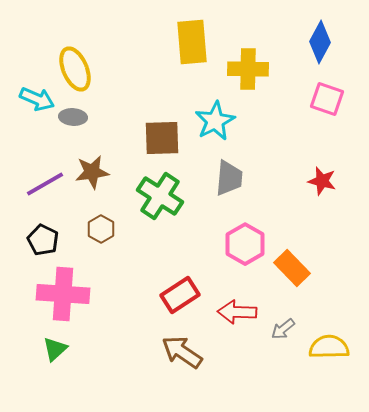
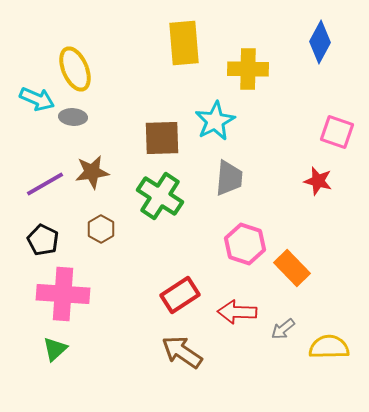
yellow rectangle: moved 8 px left, 1 px down
pink square: moved 10 px right, 33 px down
red star: moved 4 px left
pink hexagon: rotated 12 degrees counterclockwise
